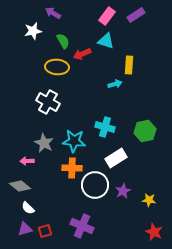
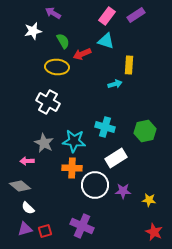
purple star: rotated 28 degrees clockwise
